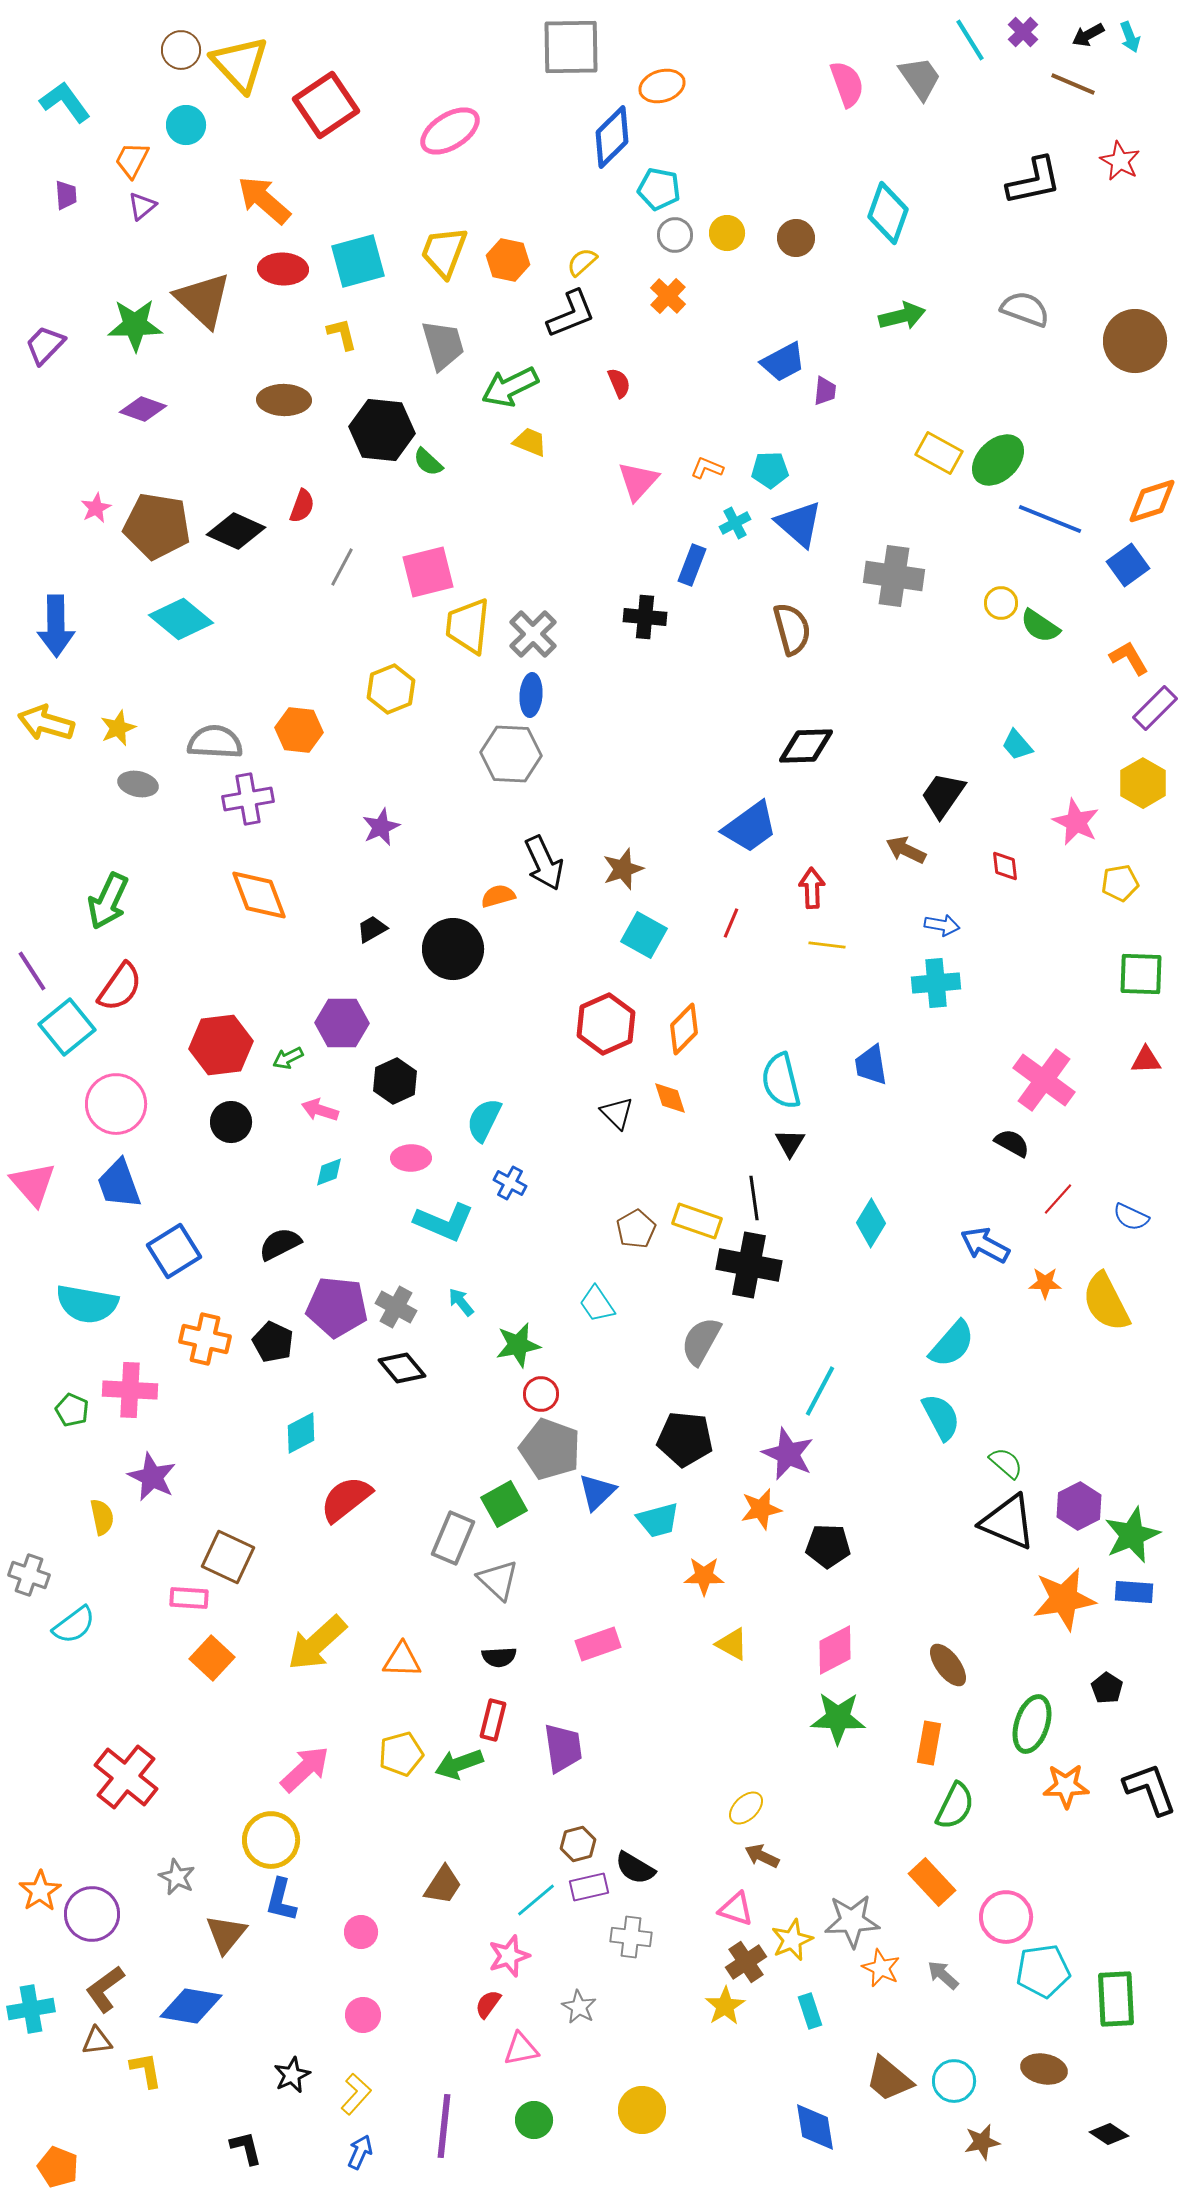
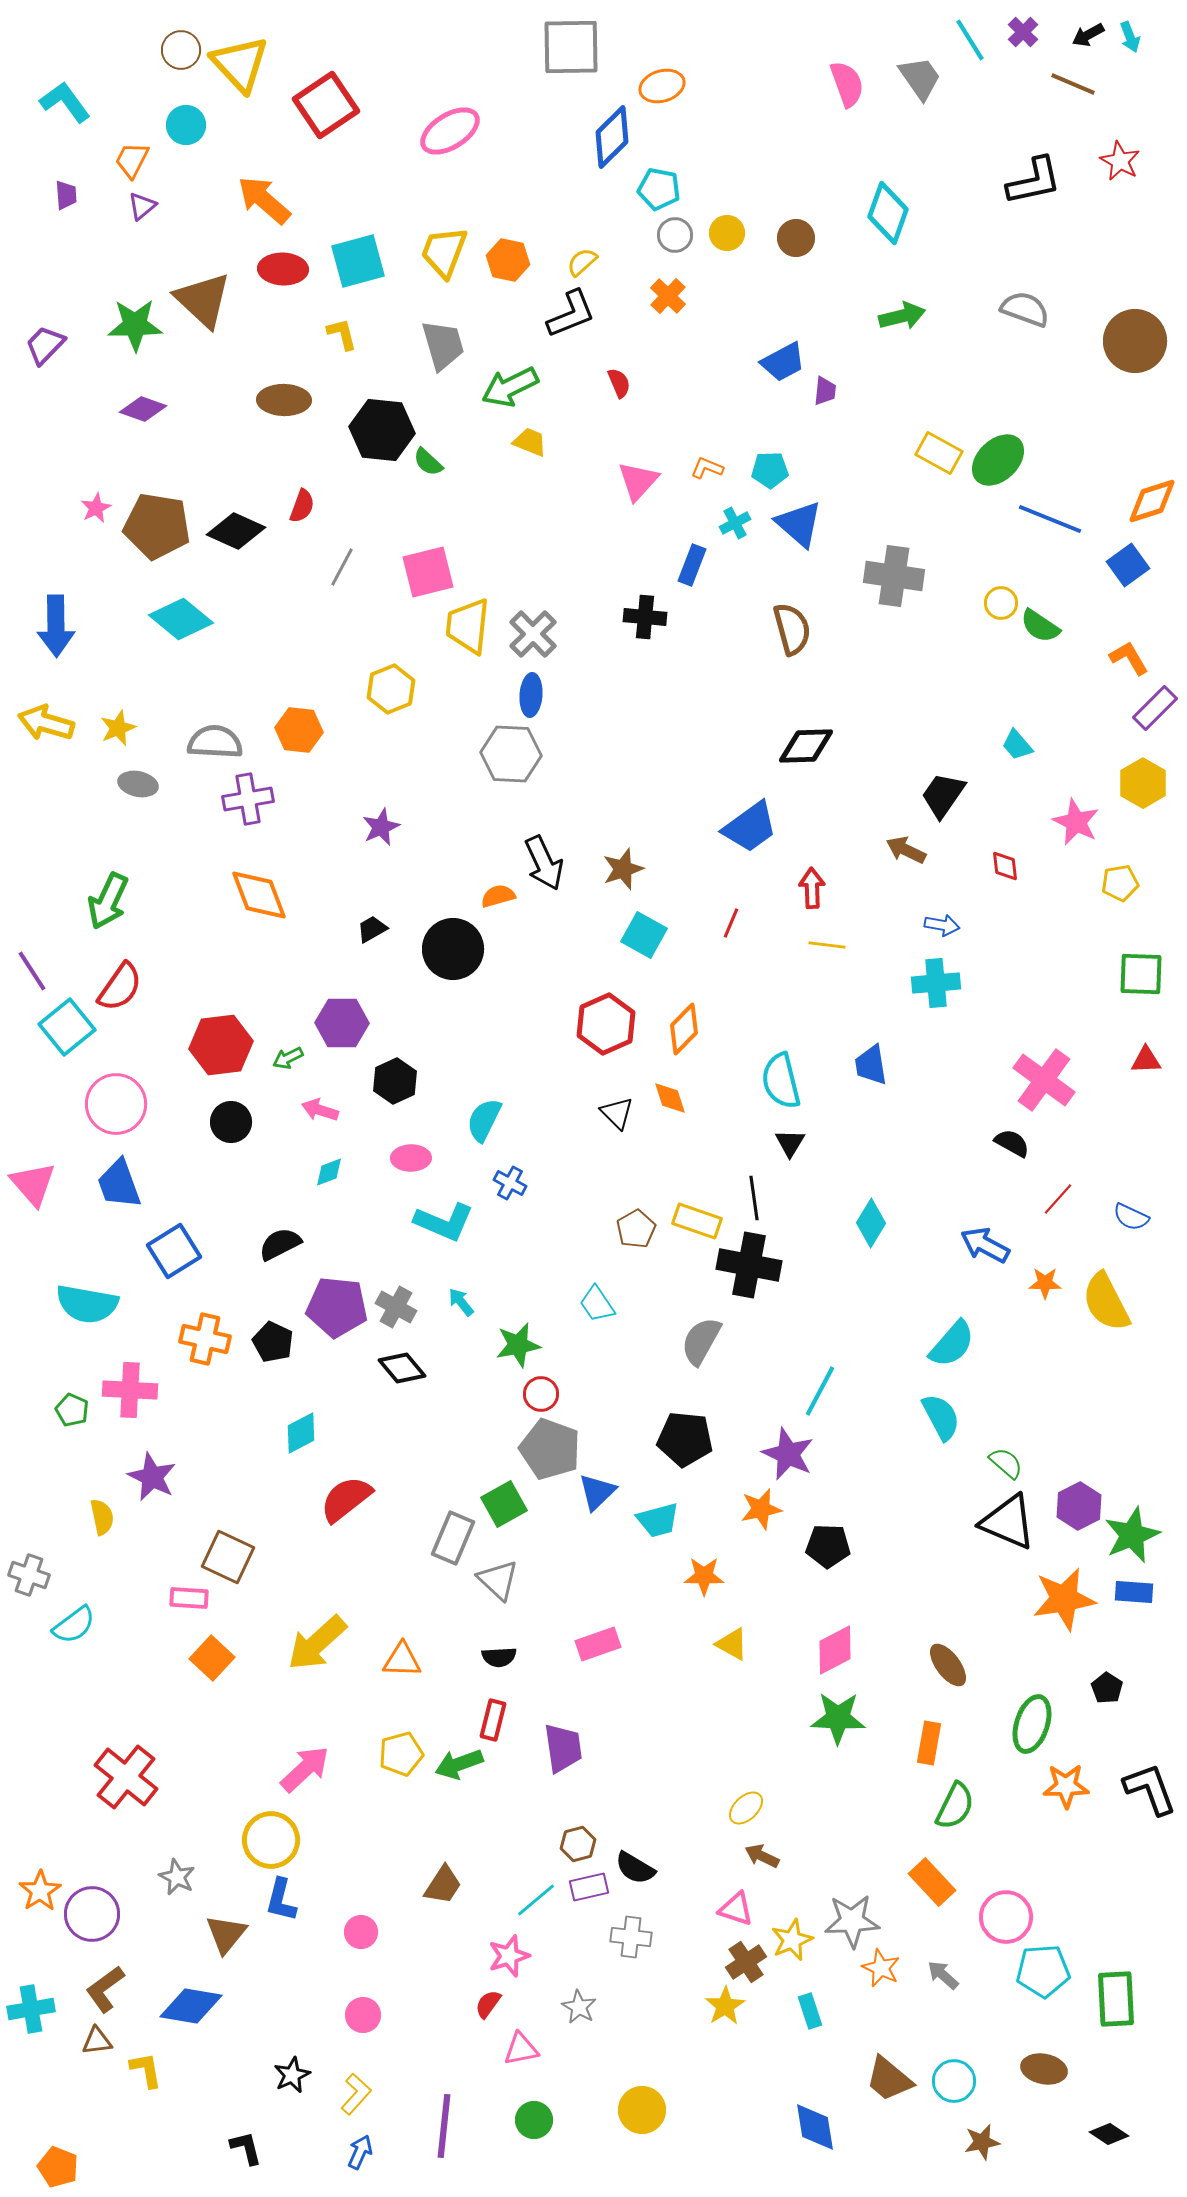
cyan pentagon at (1043, 1971): rotated 4 degrees clockwise
